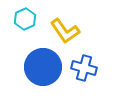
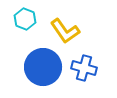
cyan hexagon: rotated 15 degrees counterclockwise
